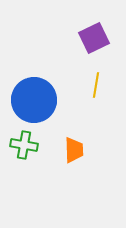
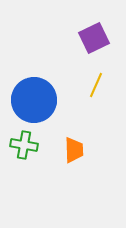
yellow line: rotated 15 degrees clockwise
